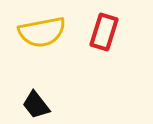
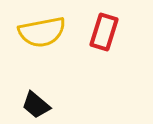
black trapezoid: rotated 12 degrees counterclockwise
